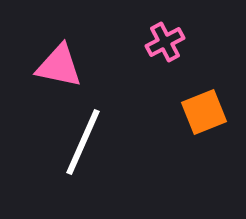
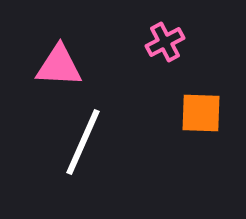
pink triangle: rotated 9 degrees counterclockwise
orange square: moved 3 px left, 1 px down; rotated 24 degrees clockwise
